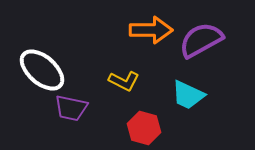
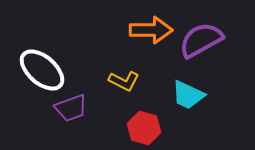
purple trapezoid: rotated 32 degrees counterclockwise
